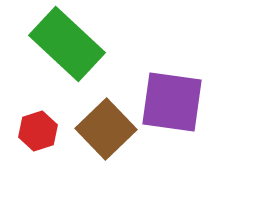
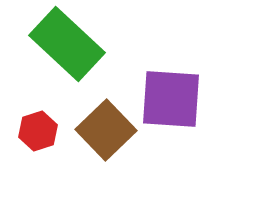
purple square: moved 1 px left, 3 px up; rotated 4 degrees counterclockwise
brown square: moved 1 px down
